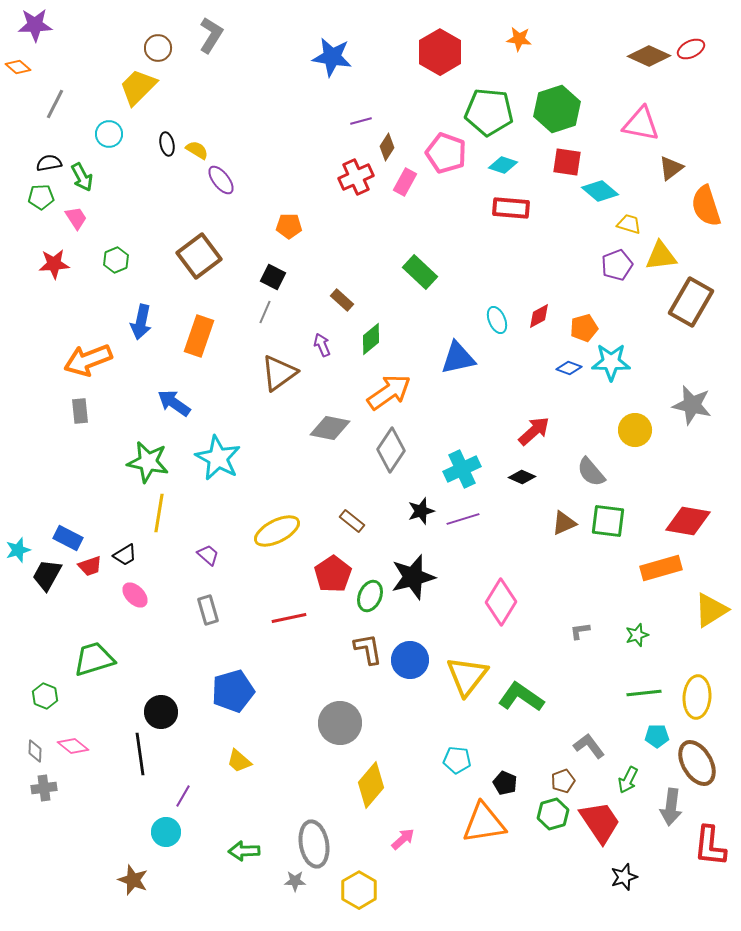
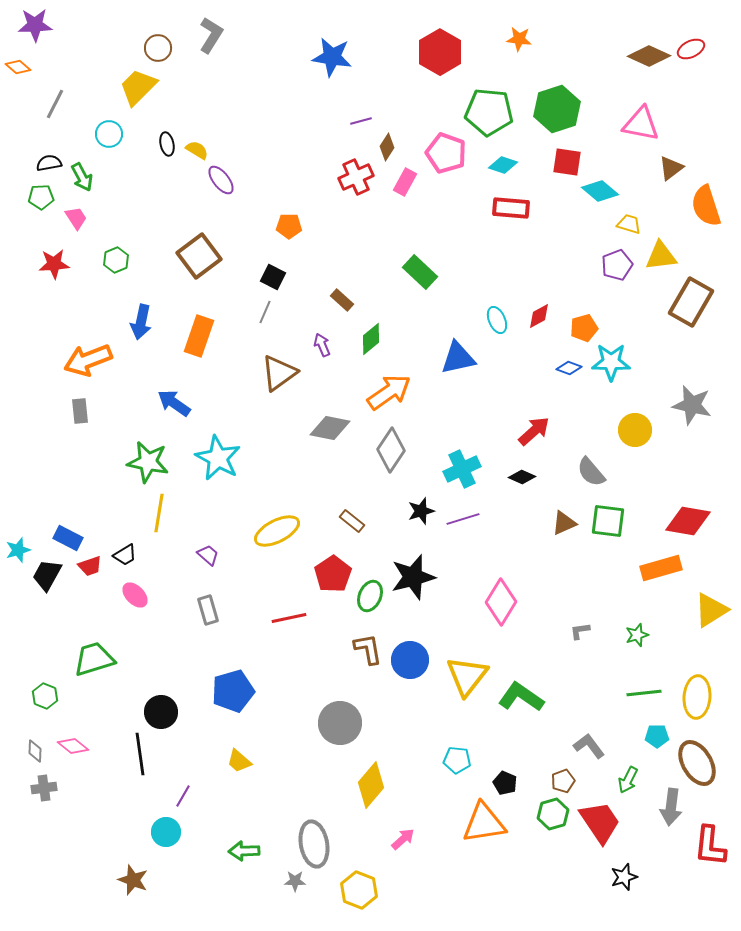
yellow hexagon at (359, 890): rotated 9 degrees counterclockwise
